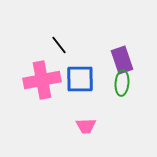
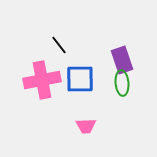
green ellipse: rotated 10 degrees counterclockwise
